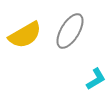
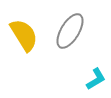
yellow semicircle: moved 1 px left; rotated 92 degrees counterclockwise
